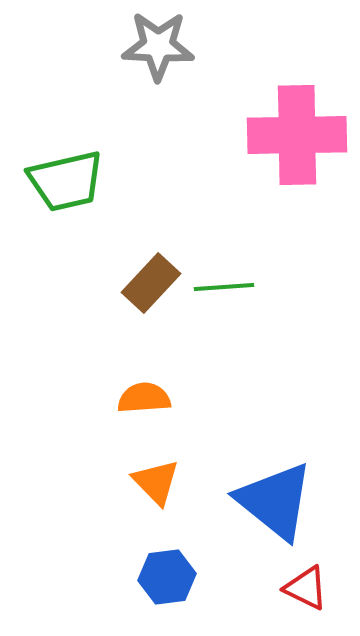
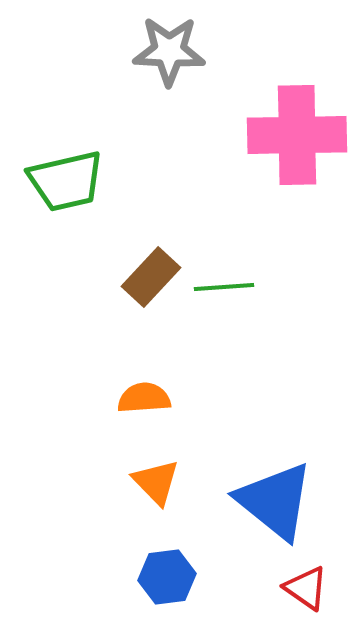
gray star: moved 11 px right, 5 px down
brown rectangle: moved 6 px up
red triangle: rotated 9 degrees clockwise
